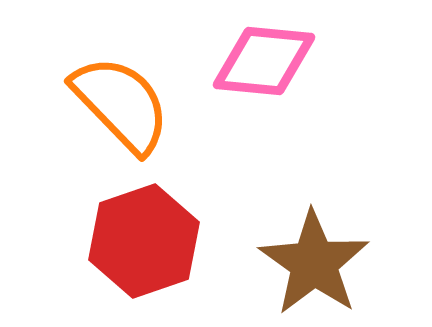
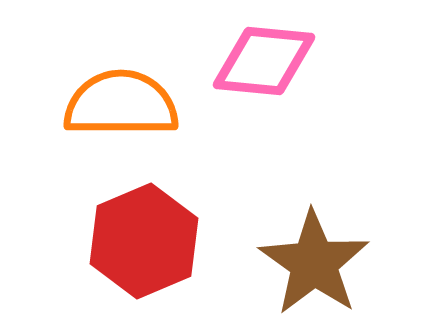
orange semicircle: rotated 46 degrees counterclockwise
red hexagon: rotated 4 degrees counterclockwise
